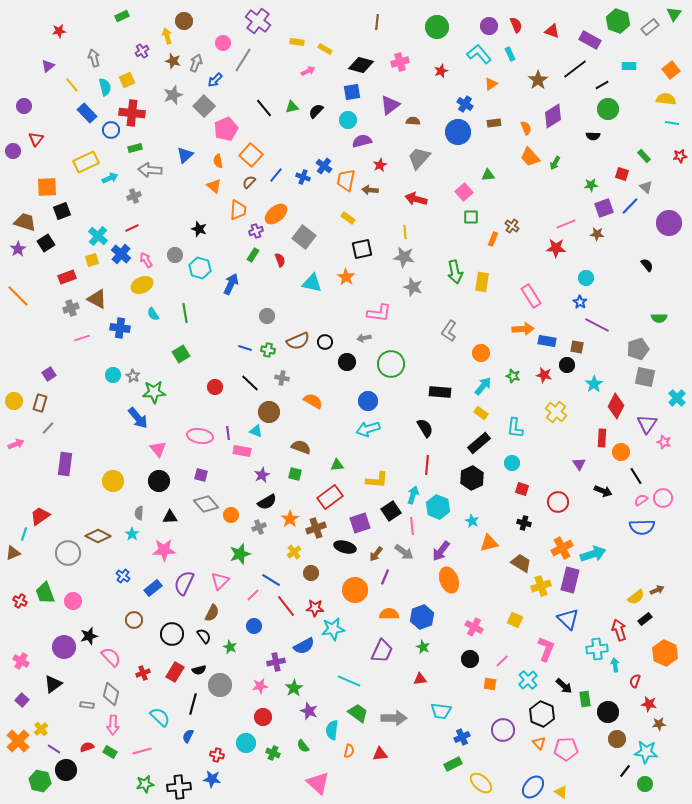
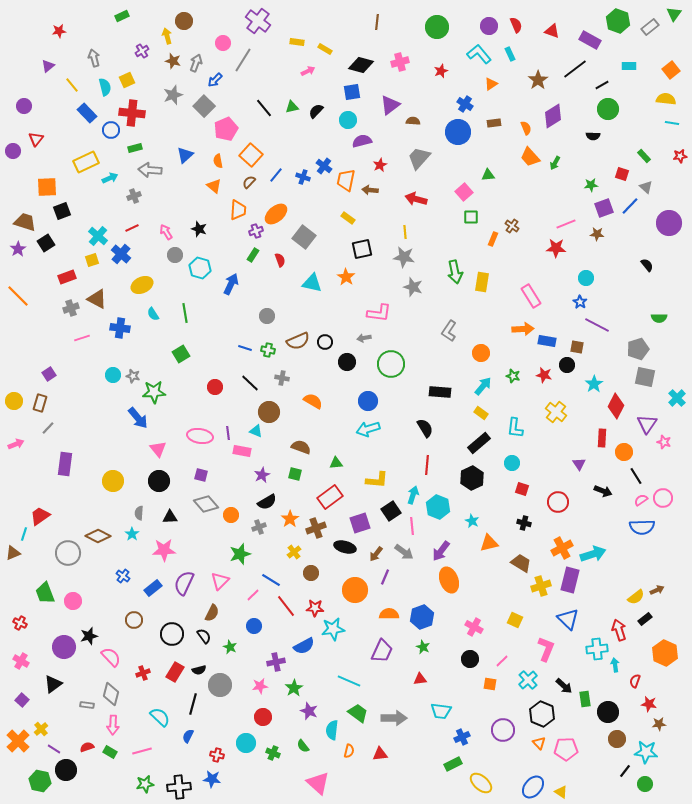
pink arrow at (146, 260): moved 20 px right, 28 px up
gray star at (133, 376): rotated 16 degrees counterclockwise
orange circle at (621, 452): moved 3 px right
green triangle at (337, 465): moved 1 px left, 2 px up
red cross at (20, 601): moved 22 px down
